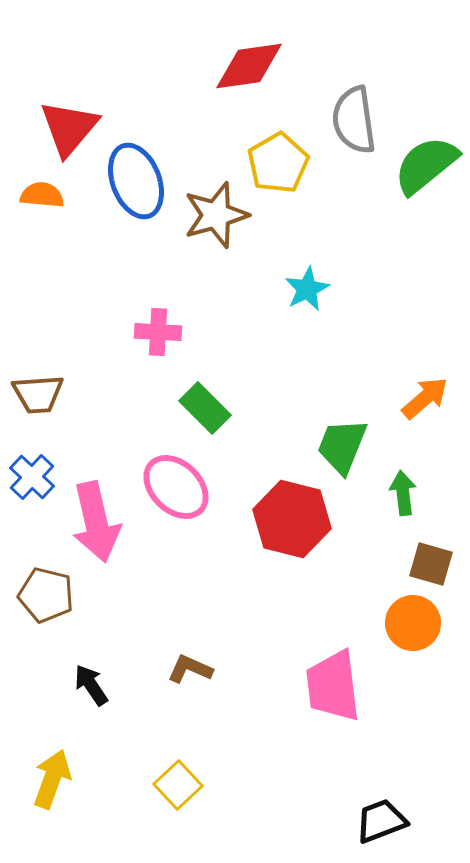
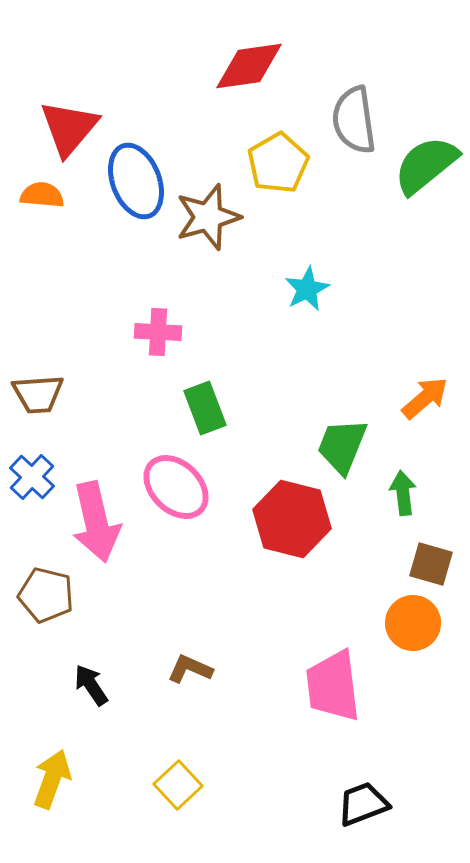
brown star: moved 8 px left, 2 px down
green rectangle: rotated 24 degrees clockwise
black trapezoid: moved 18 px left, 17 px up
